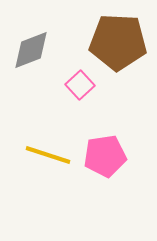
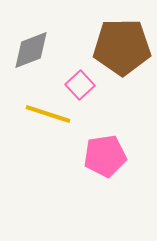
brown pentagon: moved 4 px right, 5 px down; rotated 4 degrees counterclockwise
yellow line: moved 41 px up
